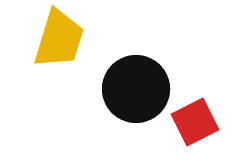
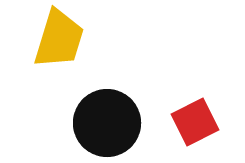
black circle: moved 29 px left, 34 px down
